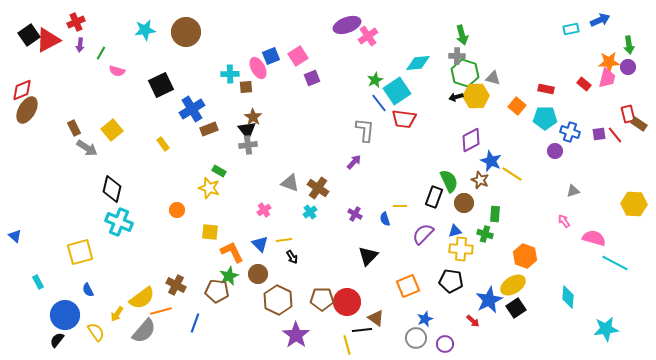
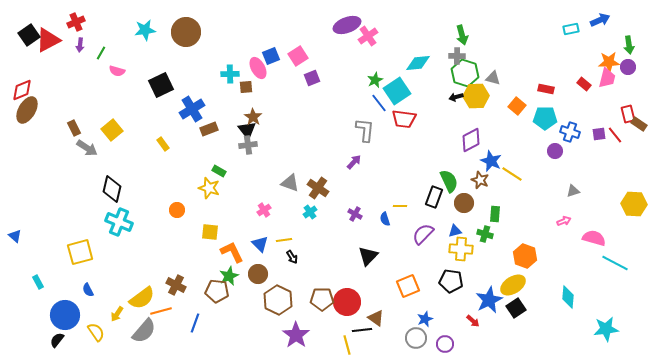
pink arrow at (564, 221): rotated 104 degrees clockwise
